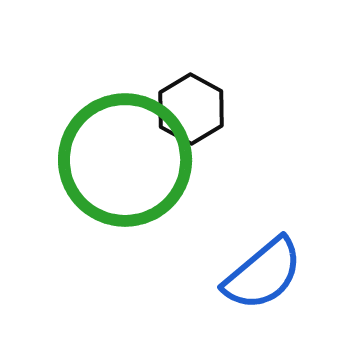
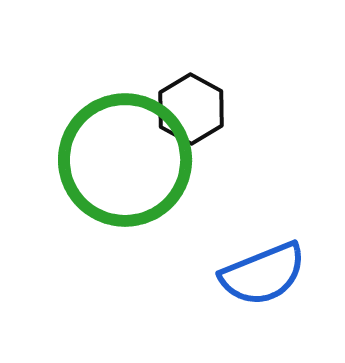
blue semicircle: rotated 18 degrees clockwise
